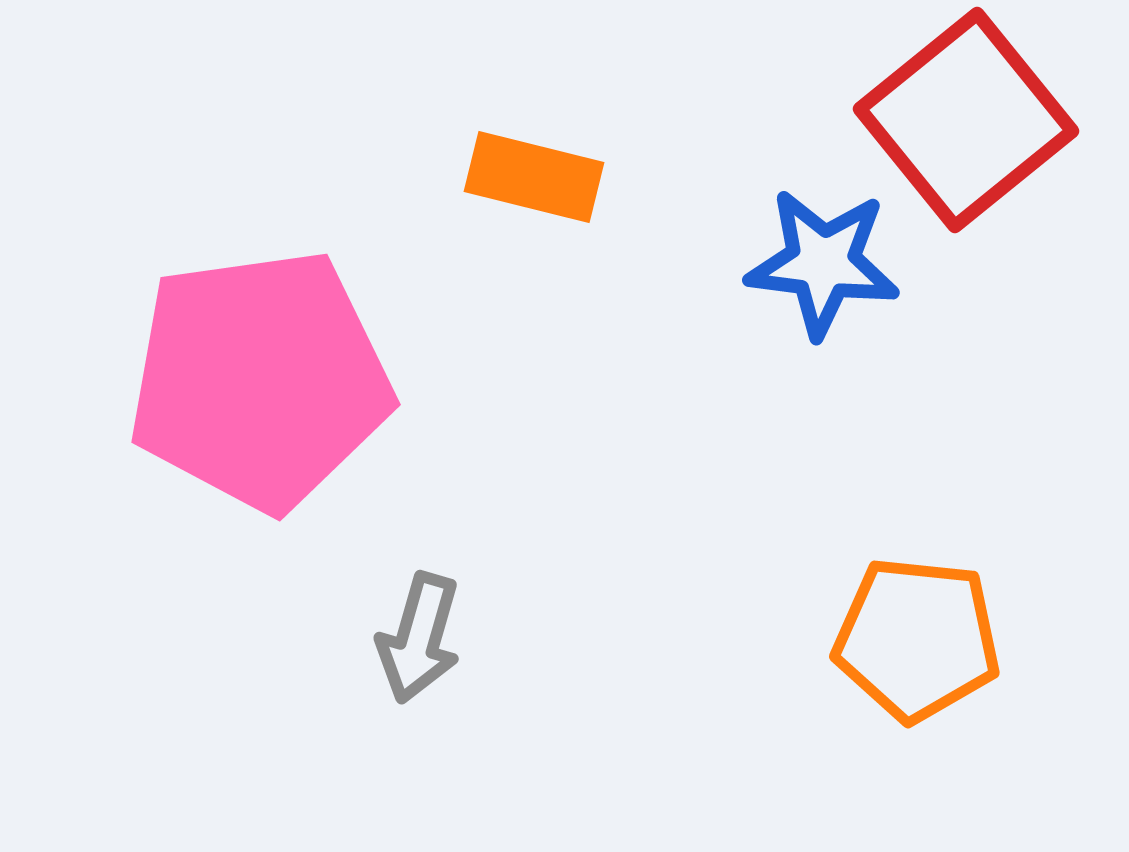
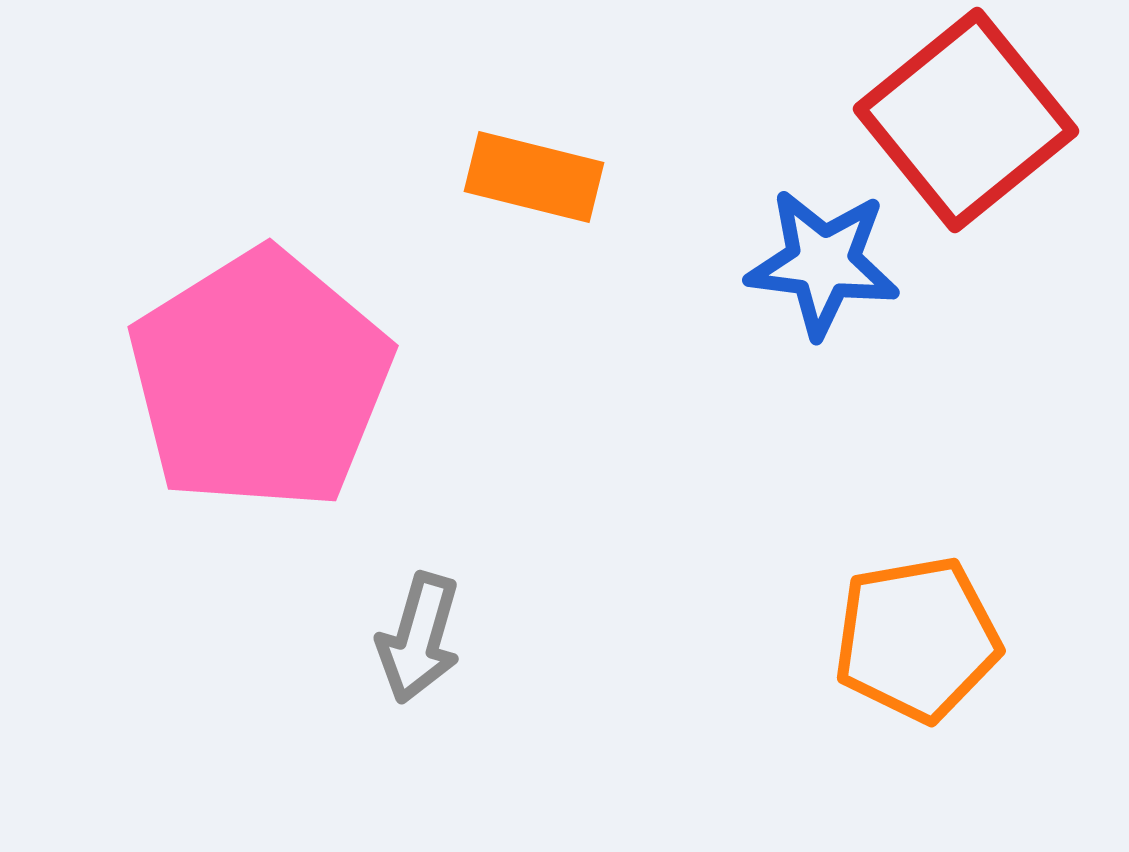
pink pentagon: rotated 24 degrees counterclockwise
orange pentagon: rotated 16 degrees counterclockwise
